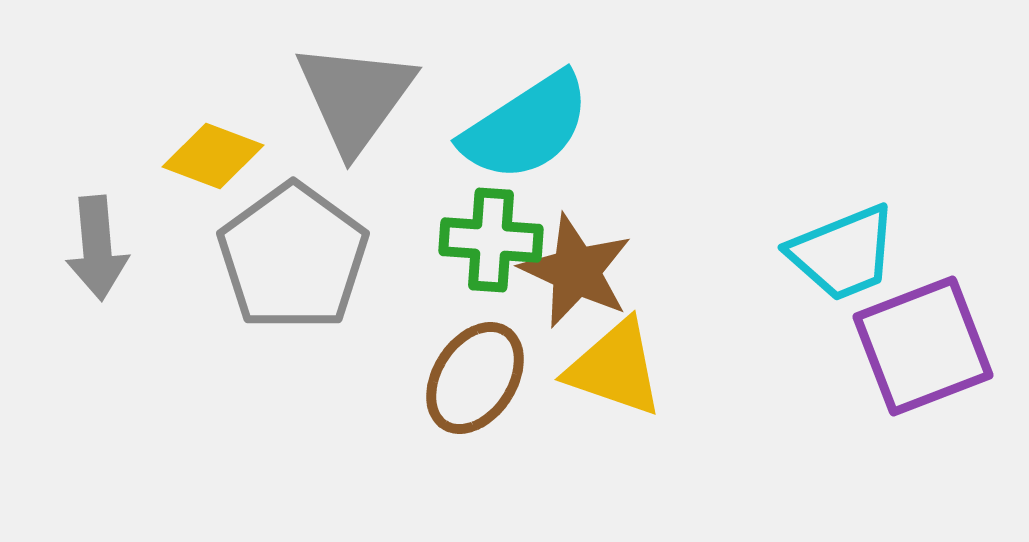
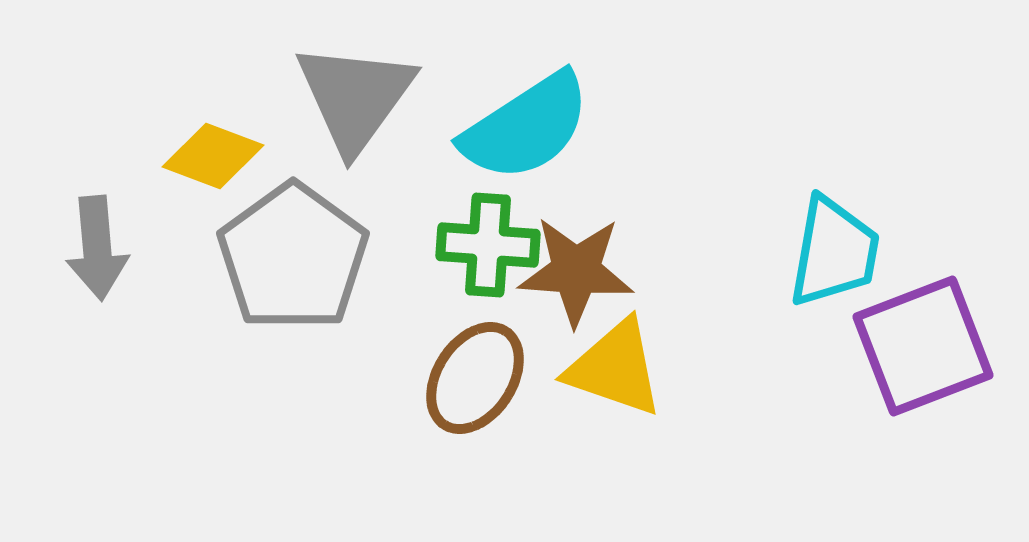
green cross: moved 3 px left, 5 px down
cyan trapezoid: moved 9 px left, 1 px up; rotated 58 degrees counterclockwise
brown star: rotated 21 degrees counterclockwise
